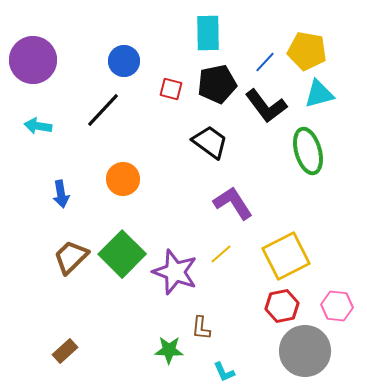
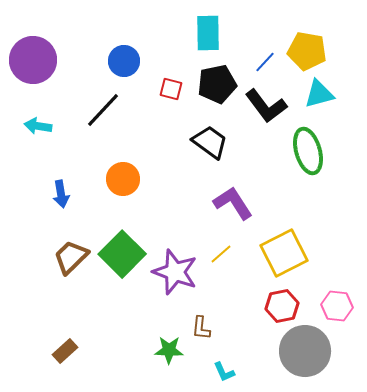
yellow square: moved 2 px left, 3 px up
